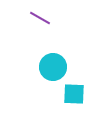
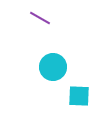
cyan square: moved 5 px right, 2 px down
